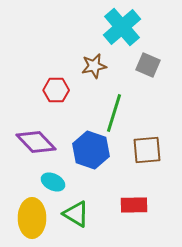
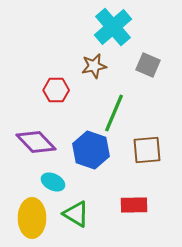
cyan cross: moved 9 px left
green line: rotated 6 degrees clockwise
